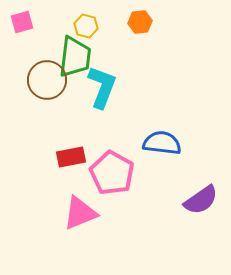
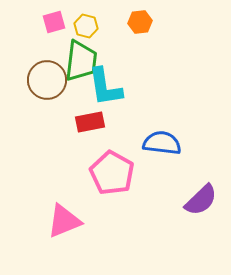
pink square: moved 32 px right
green trapezoid: moved 6 px right, 4 px down
cyan L-shape: moved 3 px right; rotated 150 degrees clockwise
red rectangle: moved 19 px right, 35 px up
purple semicircle: rotated 9 degrees counterclockwise
pink triangle: moved 16 px left, 8 px down
